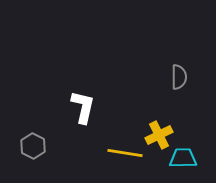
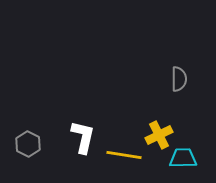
gray semicircle: moved 2 px down
white L-shape: moved 30 px down
gray hexagon: moved 5 px left, 2 px up
yellow line: moved 1 px left, 2 px down
